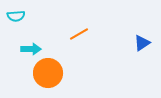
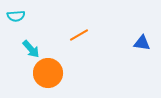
orange line: moved 1 px down
blue triangle: rotated 42 degrees clockwise
cyan arrow: rotated 48 degrees clockwise
